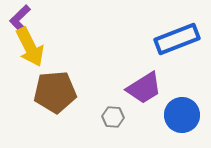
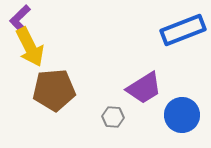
blue rectangle: moved 6 px right, 9 px up
brown pentagon: moved 1 px left, 2 px up
